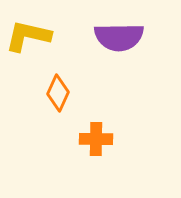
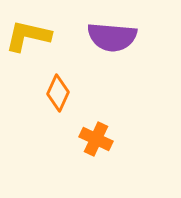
purple semicircle: moved 7 px left; rotated 6 degrees clockwise
orange cross: rotated 24 degrees clockwise
